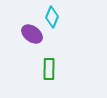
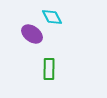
cyan diamond: rotated 50 degrees counterclockwise
